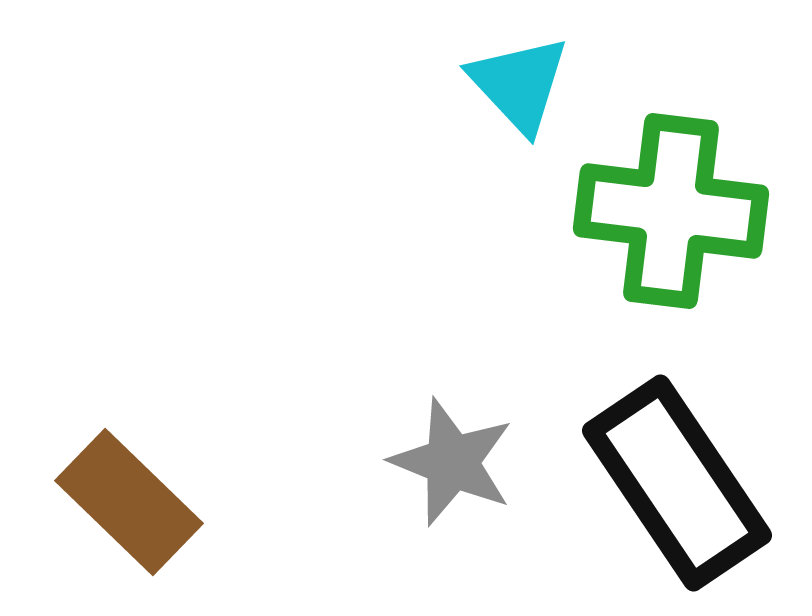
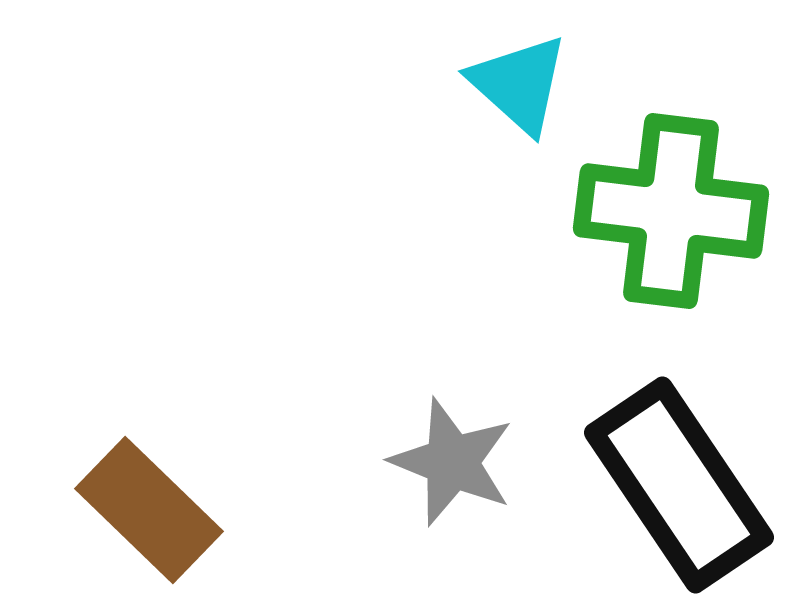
cyan triangle: rotated 5 degrees counterclockwise
black rectangle: moved 2 px right, 2 px down
brown rectangle: moved 20 px right, 8 px down
